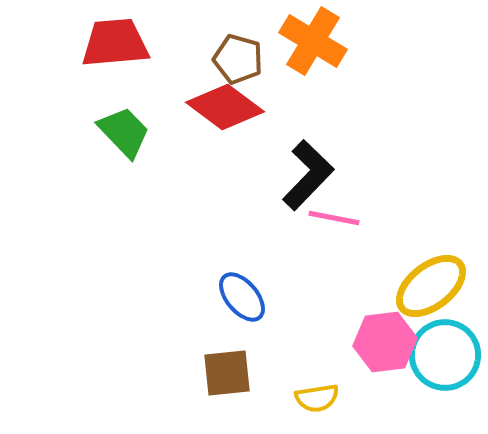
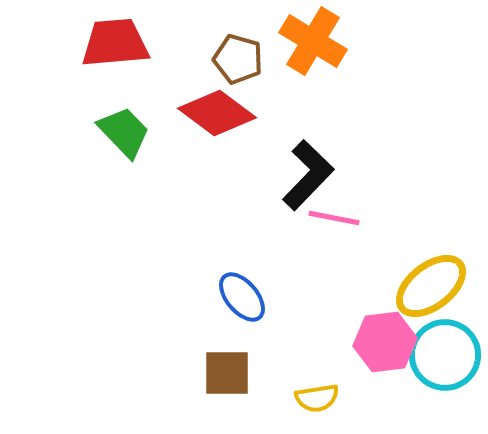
red diamond: moved 8 px left, 6 px down
brown square: rotated 6 degrees clockwise
